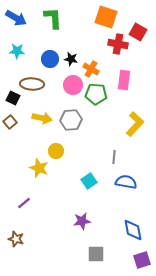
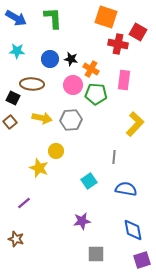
blue semicircle: moved 7 px down
